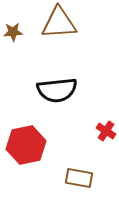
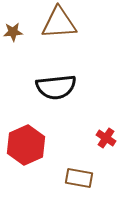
black semicircle: moved 1 px left, 3 px up
red cross: moved 7 px down
red hexagon: rotated 12 degrees counterclockwise
